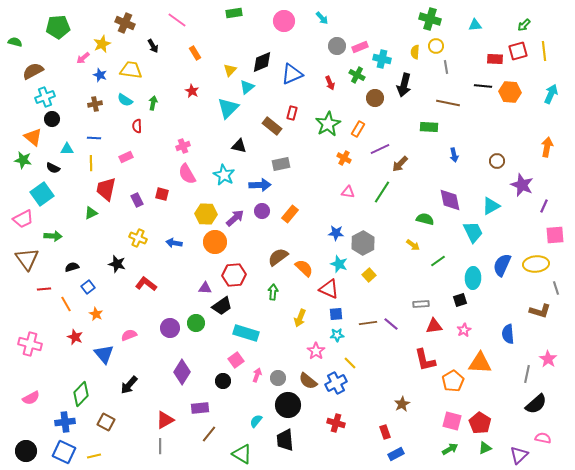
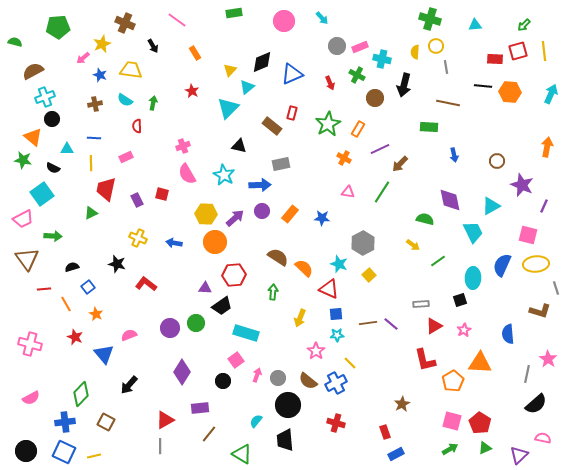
blue star at (336, 233): moved 14 px left, 15 px up
pink square at (555, 235): moved 27 px left; rotated 18 degrees clockwise
brown semicircle at (278, 257): rotated 70 degrees clockwise
red triangle at (434, 326): rotated 24 degrees counterclockwise
